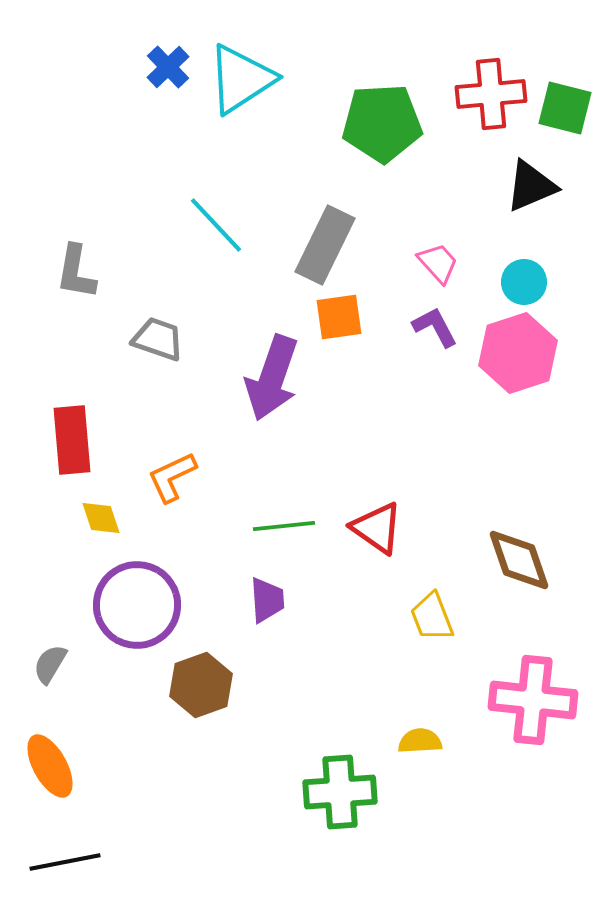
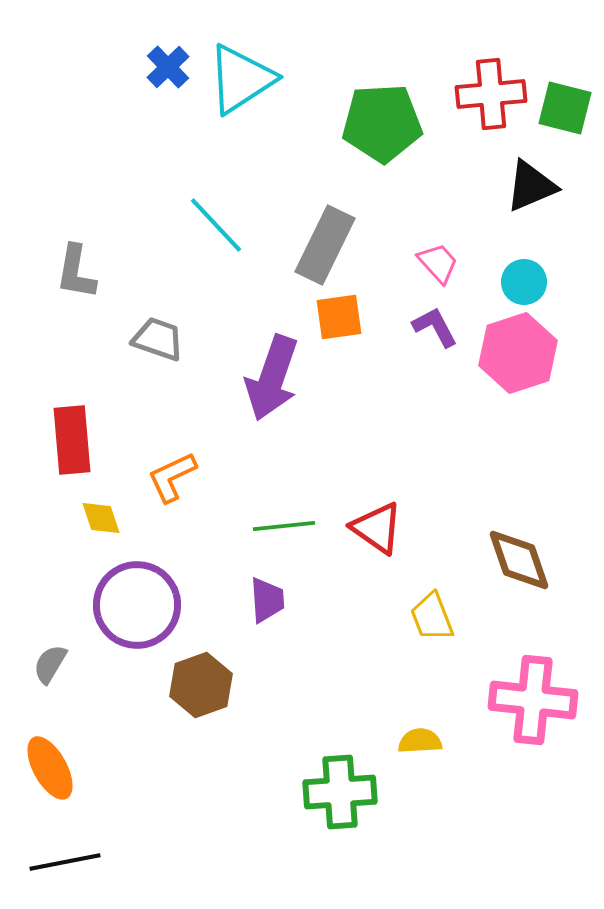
orange ellipse: moved 2 px down
